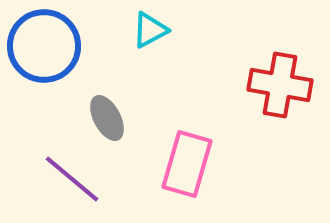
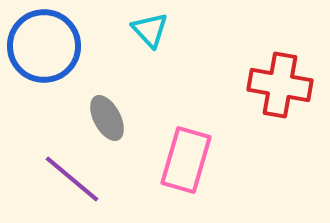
cyan triangle: rotated 45 degrees counterclockwise
pink rectangle: moved 1 px left, 4 px up
